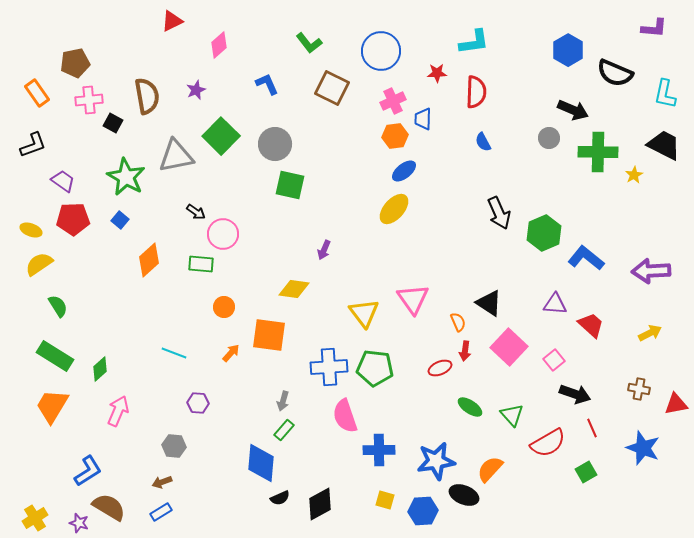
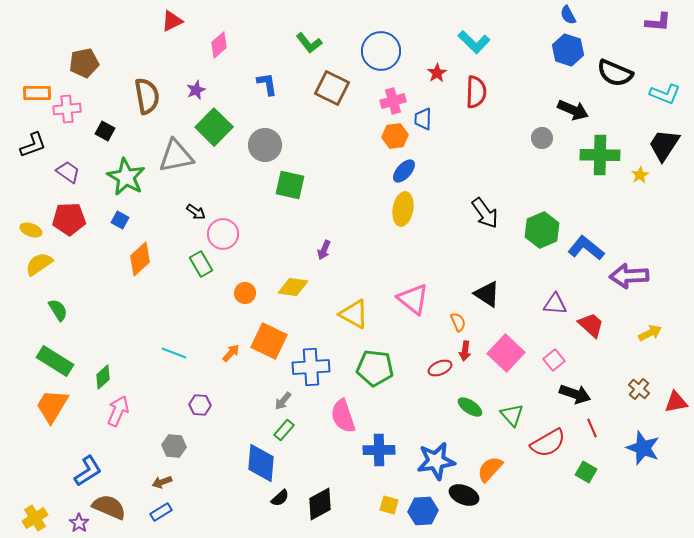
purple L-shape at (654, 28): moved 4 px right, 6 px up
cyan L-shape at (474, 42): rotated 52 degrees clockwise
blue hexagon at (568, 50): rotated 12 degrees counterclockwise
brown pentagon at (75, 63): moved 9 px right
red star at (437, 73): rotated 30 degrees counterclockwise
blue L-shape at (267, 84): rotated 15 degrees clockwise
orange rectangle at (37, 93): rotated 56 degrees counterclockwise
cyan L-shape at (665, 94): rotated 80 degrees counterclockwise
pink cross at (89, 100): moved 22 px left, 9 px down
pink cross at (393, 101): rotated 10 degrees clockwise
black square at (113, 123): moved 8 px left, 8 px down
green square at (221, 136): moved 7 px left, 9 px up
gray circle at (549, 138): moved 7 px left
blue semicircle at (483, 142): moved 85 px right, 127 px up
gray circle at (275, 144): moved 10 px left, 1 px down
black trapezoid at (664, 145): rotated 84 degrees counterclockwise
green cross at (598, 152): moved 2 px right, 3 px down
blue ellipse at (404, 171): rotated 10 degrees counterclockwise
yellow star at (634, 175): moved 6 px right
purple trapezoid at (63, 181): moved 5 px right, 9 px up
yellow ellipse at (394, 209): moved 9 px right; rotated 32 degrees counterclockwise
black arrow at (499, 213): moved 14 px left; rotated 12 degrees counterclockwise
red pentagon at (73, 219): moved 4 px left
blue square at (120, 220): rotated 12 degrees counterclockwise
green hexagon at (544, 233): moved 2 px left, 3 px up
blue L-shape at (586, 258): moved 10 px up
orange diamond at (149, 260): moved 9 px left, 1 px up
green rectangle at (201, 264): rotated 55 degrees clockwise
purple arrow at (651, 271): moved 22 px left, 5 px down
yellow diamond at (294, 289): moved 1 px left, 2 px up
pink triangle at (413, 299): rotated 16 degrees counterclockwise
black triangle at (489, 303): moved 2 px left, 9 px up
green semicircle at (58, 306): moved 4 px down
orange circle at (224, 307): moved 21 px right, 14 px up
yellow triangle at (364, 313): moved 10 px left, 1 px down; rotated 24 degrees counterclockwise
orange square at (269, 335): moved 6 px down; rotated 18 degrees clockwise
pink square at (509, 347): moved 3 px left, 6 px down
green rectangle at (55, 356): moved 5 px down
blue cross at (329, 367): moved 18 px left
green diamond at (100, 369): moved 3 px right, 8 px down
brown cross at (639, 389): rotated 30 degrees clockwise
gray arrow at (283, 401): rotated 24 degrees clockwise
purple hexagon at (198, 403): moved 2 px right, 2 px down
red triangle at (676, 404): moved 2 px up
pink semicircle at (345, 416): moved 2 px left
green square at (586, 472): rotated 30 degrees counterclockwise
black semicircle at (280, 498): rotated 18 degrees counterclockwise
yellow square at (385, 500): moved 4 px right, 5 px down
brown semicircle at (109, 507): rotated 8 degrees counterclockwise
purple star at (79, 523): rotated 18 degrees clockwise
